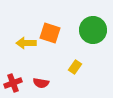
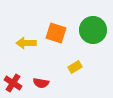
orange square: moved 6 px right
yellow rectangle: rotated 24 degrees clockwise
red cross: rotated 36 degrees counterclockwise
